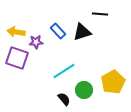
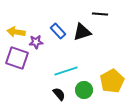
cyan line: moved 2 px right; rotated 15 degrees clockwise
yellow pentagon: moved 1 px left, 1 px up
black semicircle: moved 5 px left, 5 px up
